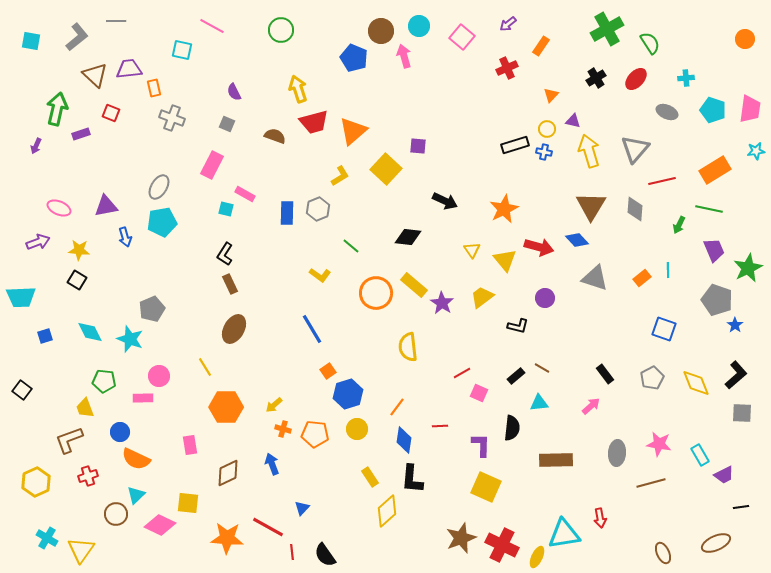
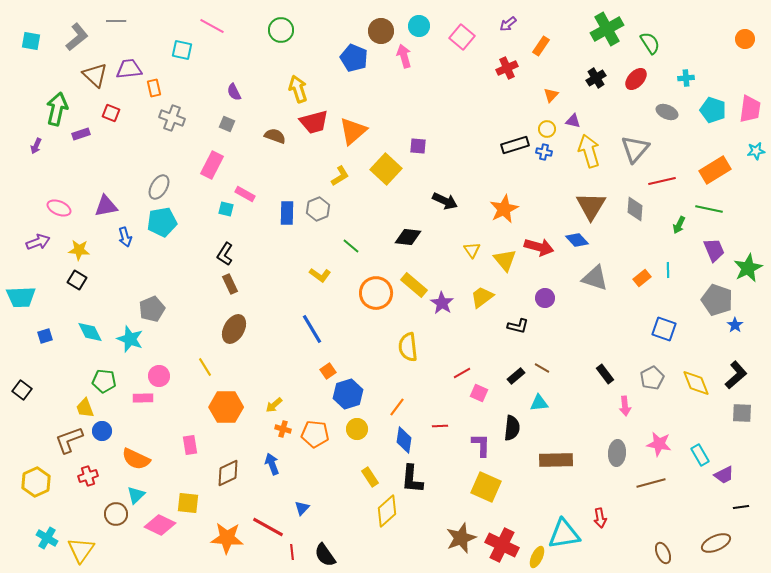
pink arrow at (591, 406): moved 34 px right; rotated 126 degrees clockwise
blue circle at (120, 432): moved 18 px left, 1 px up
